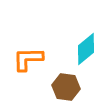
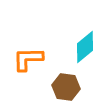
cyan diamond: moved 1 px left, 2 px up
